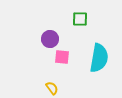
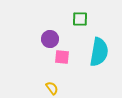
cyan semicircle: moved 6 px up
